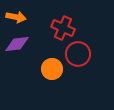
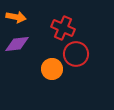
red circle: moved 2 px left
